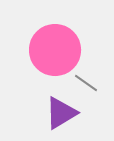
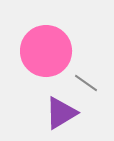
pink circle: moved 9 px left, 1 px down
